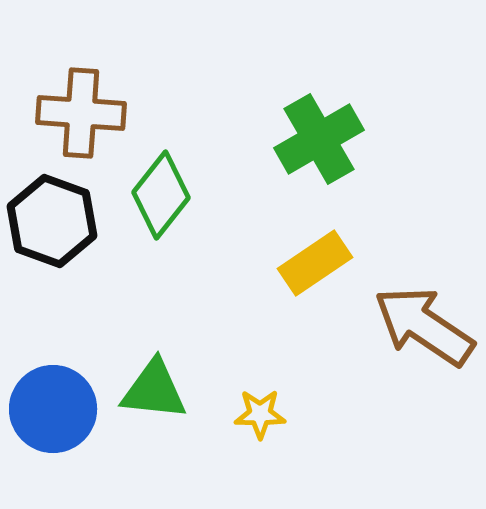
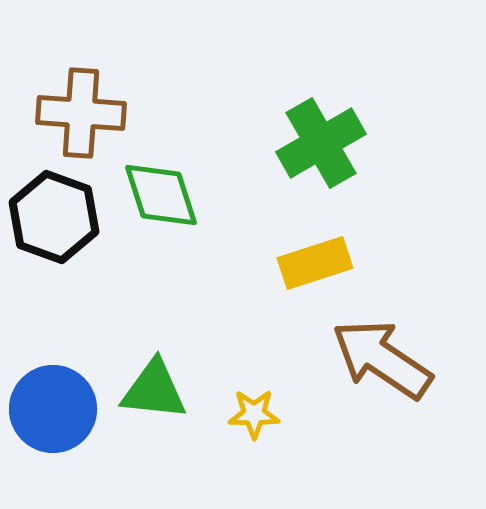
green cross: moved 2 px right, 4 px down
green diamond: rotated 56 degrees counterclockwise
black hexagon: moved 2 px right, 4 px up
yellow rectangle: rotated 16 degrees clockwise
brown arrow: moved 42 px left, 33 px down
yellow star: moved 6 px left
